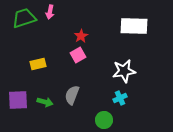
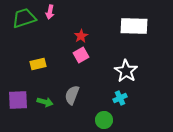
pink square: moved 3 px right
white star: moved 2 px right; rotated 30 degrees counterclockwise
